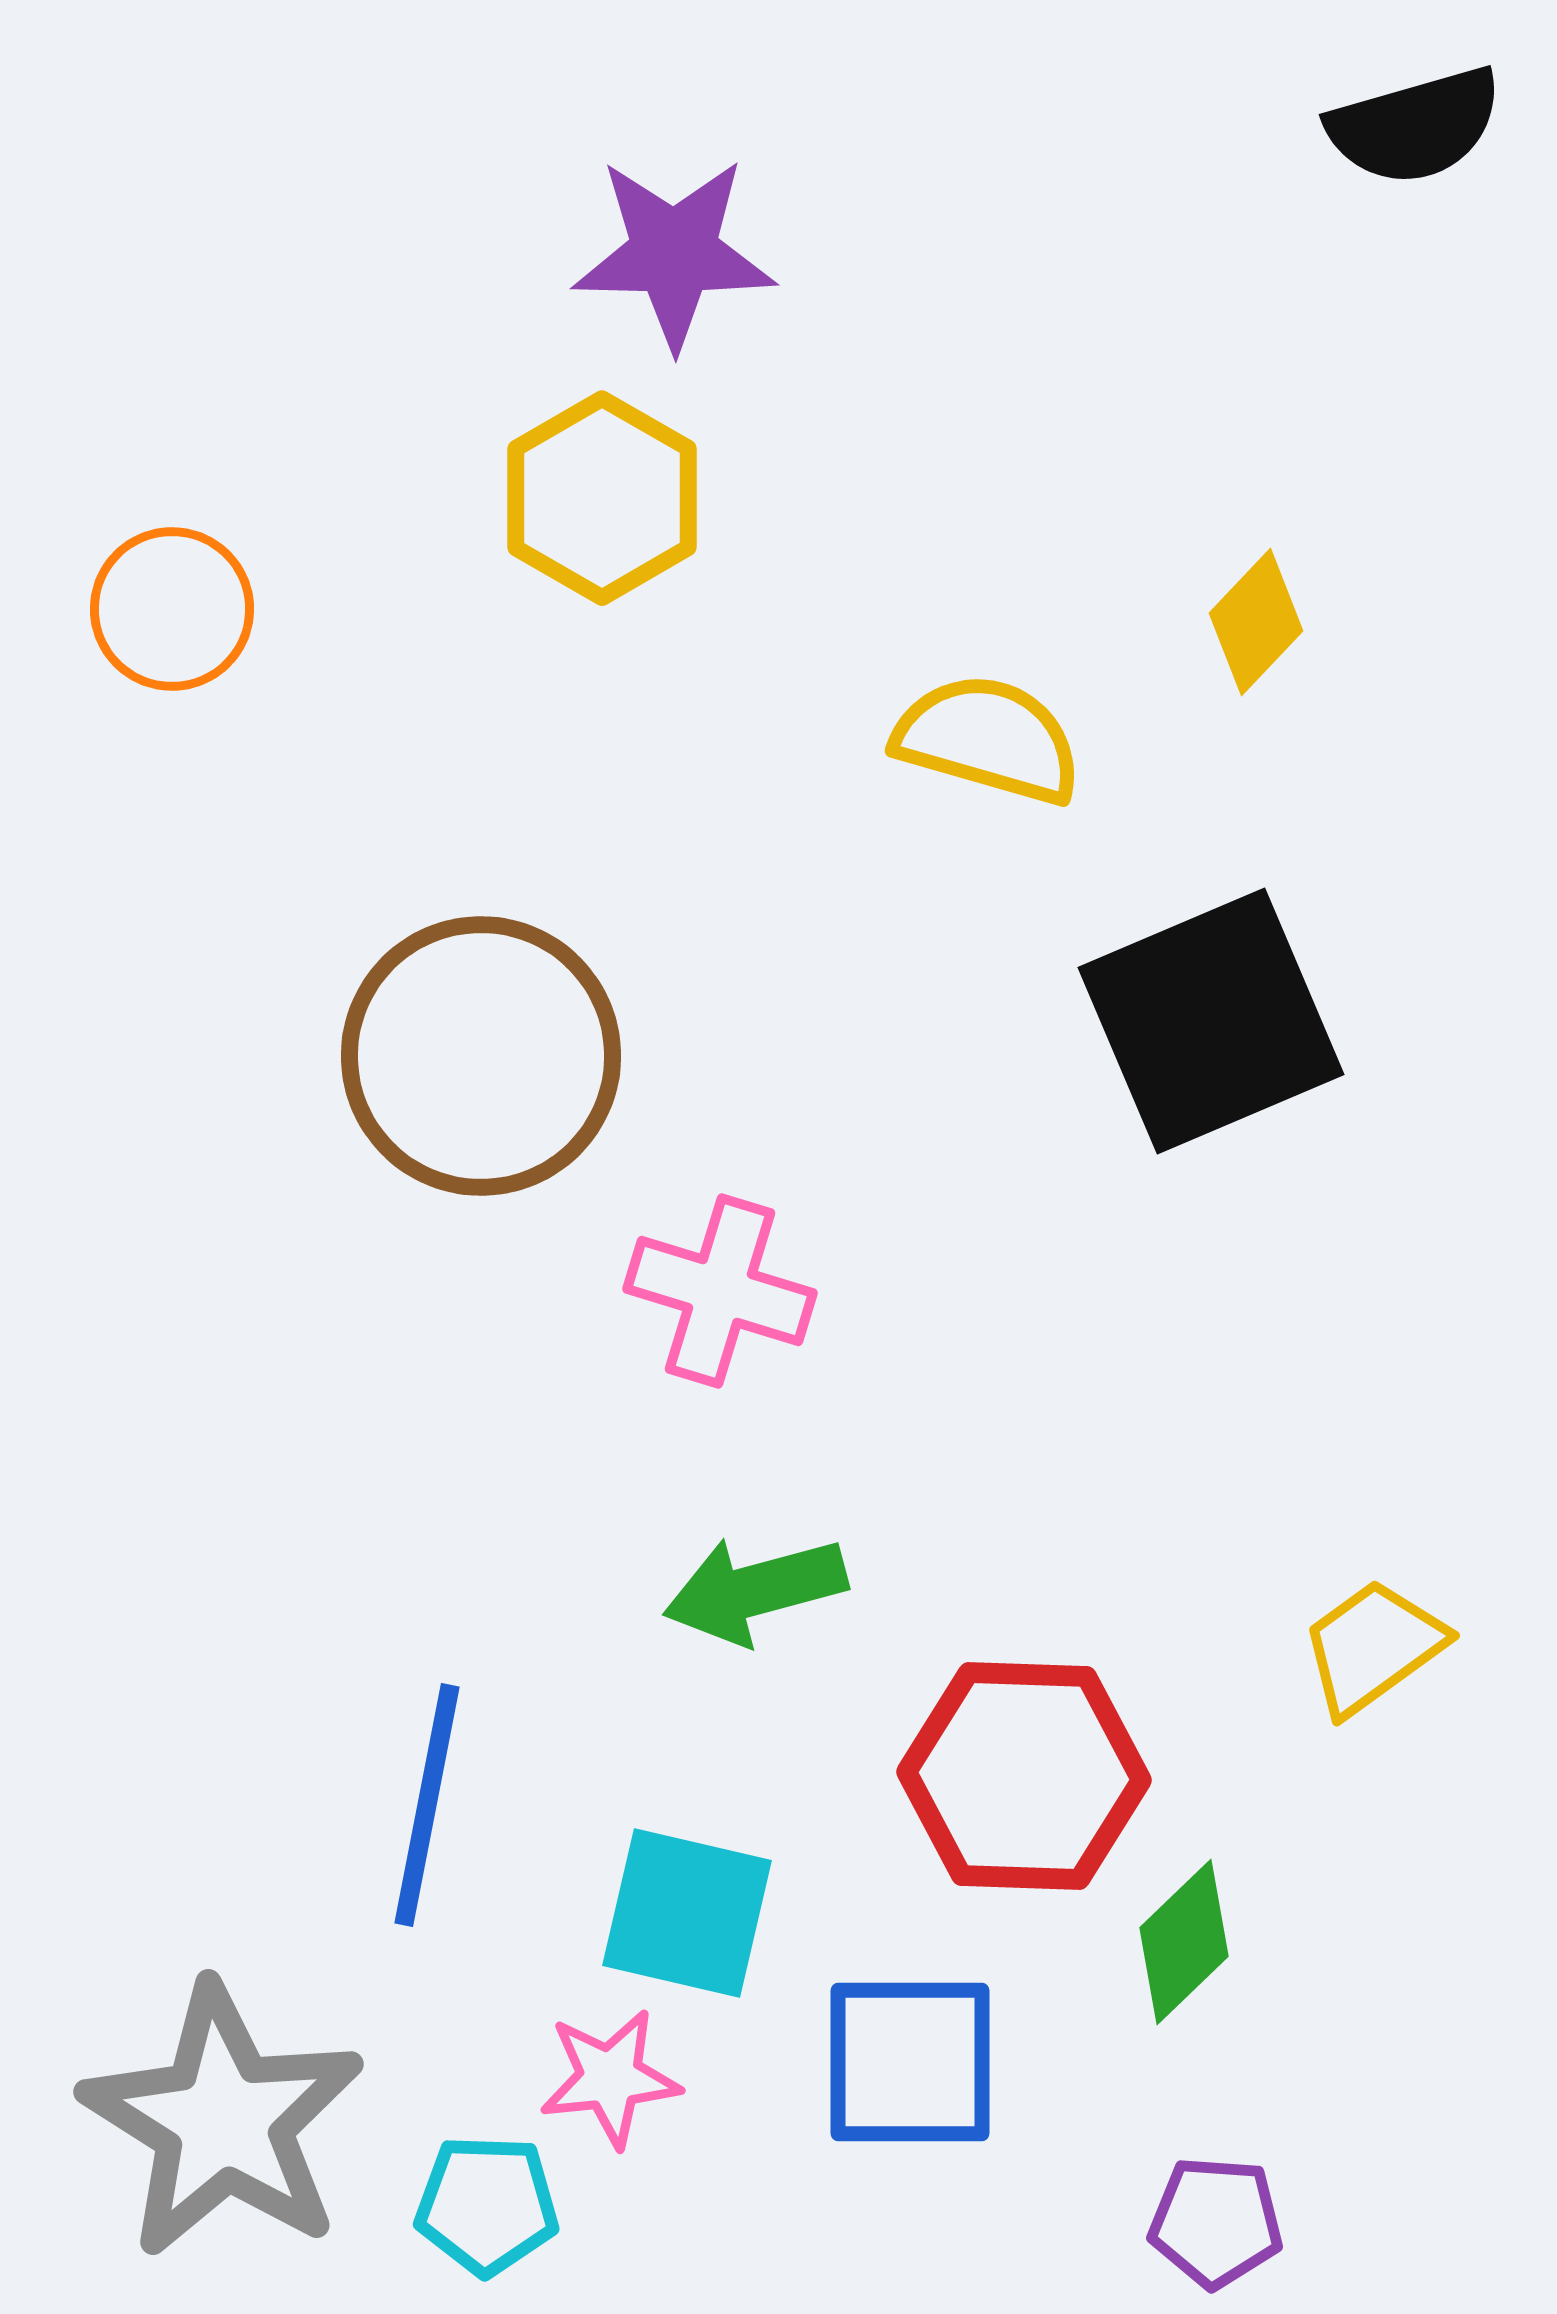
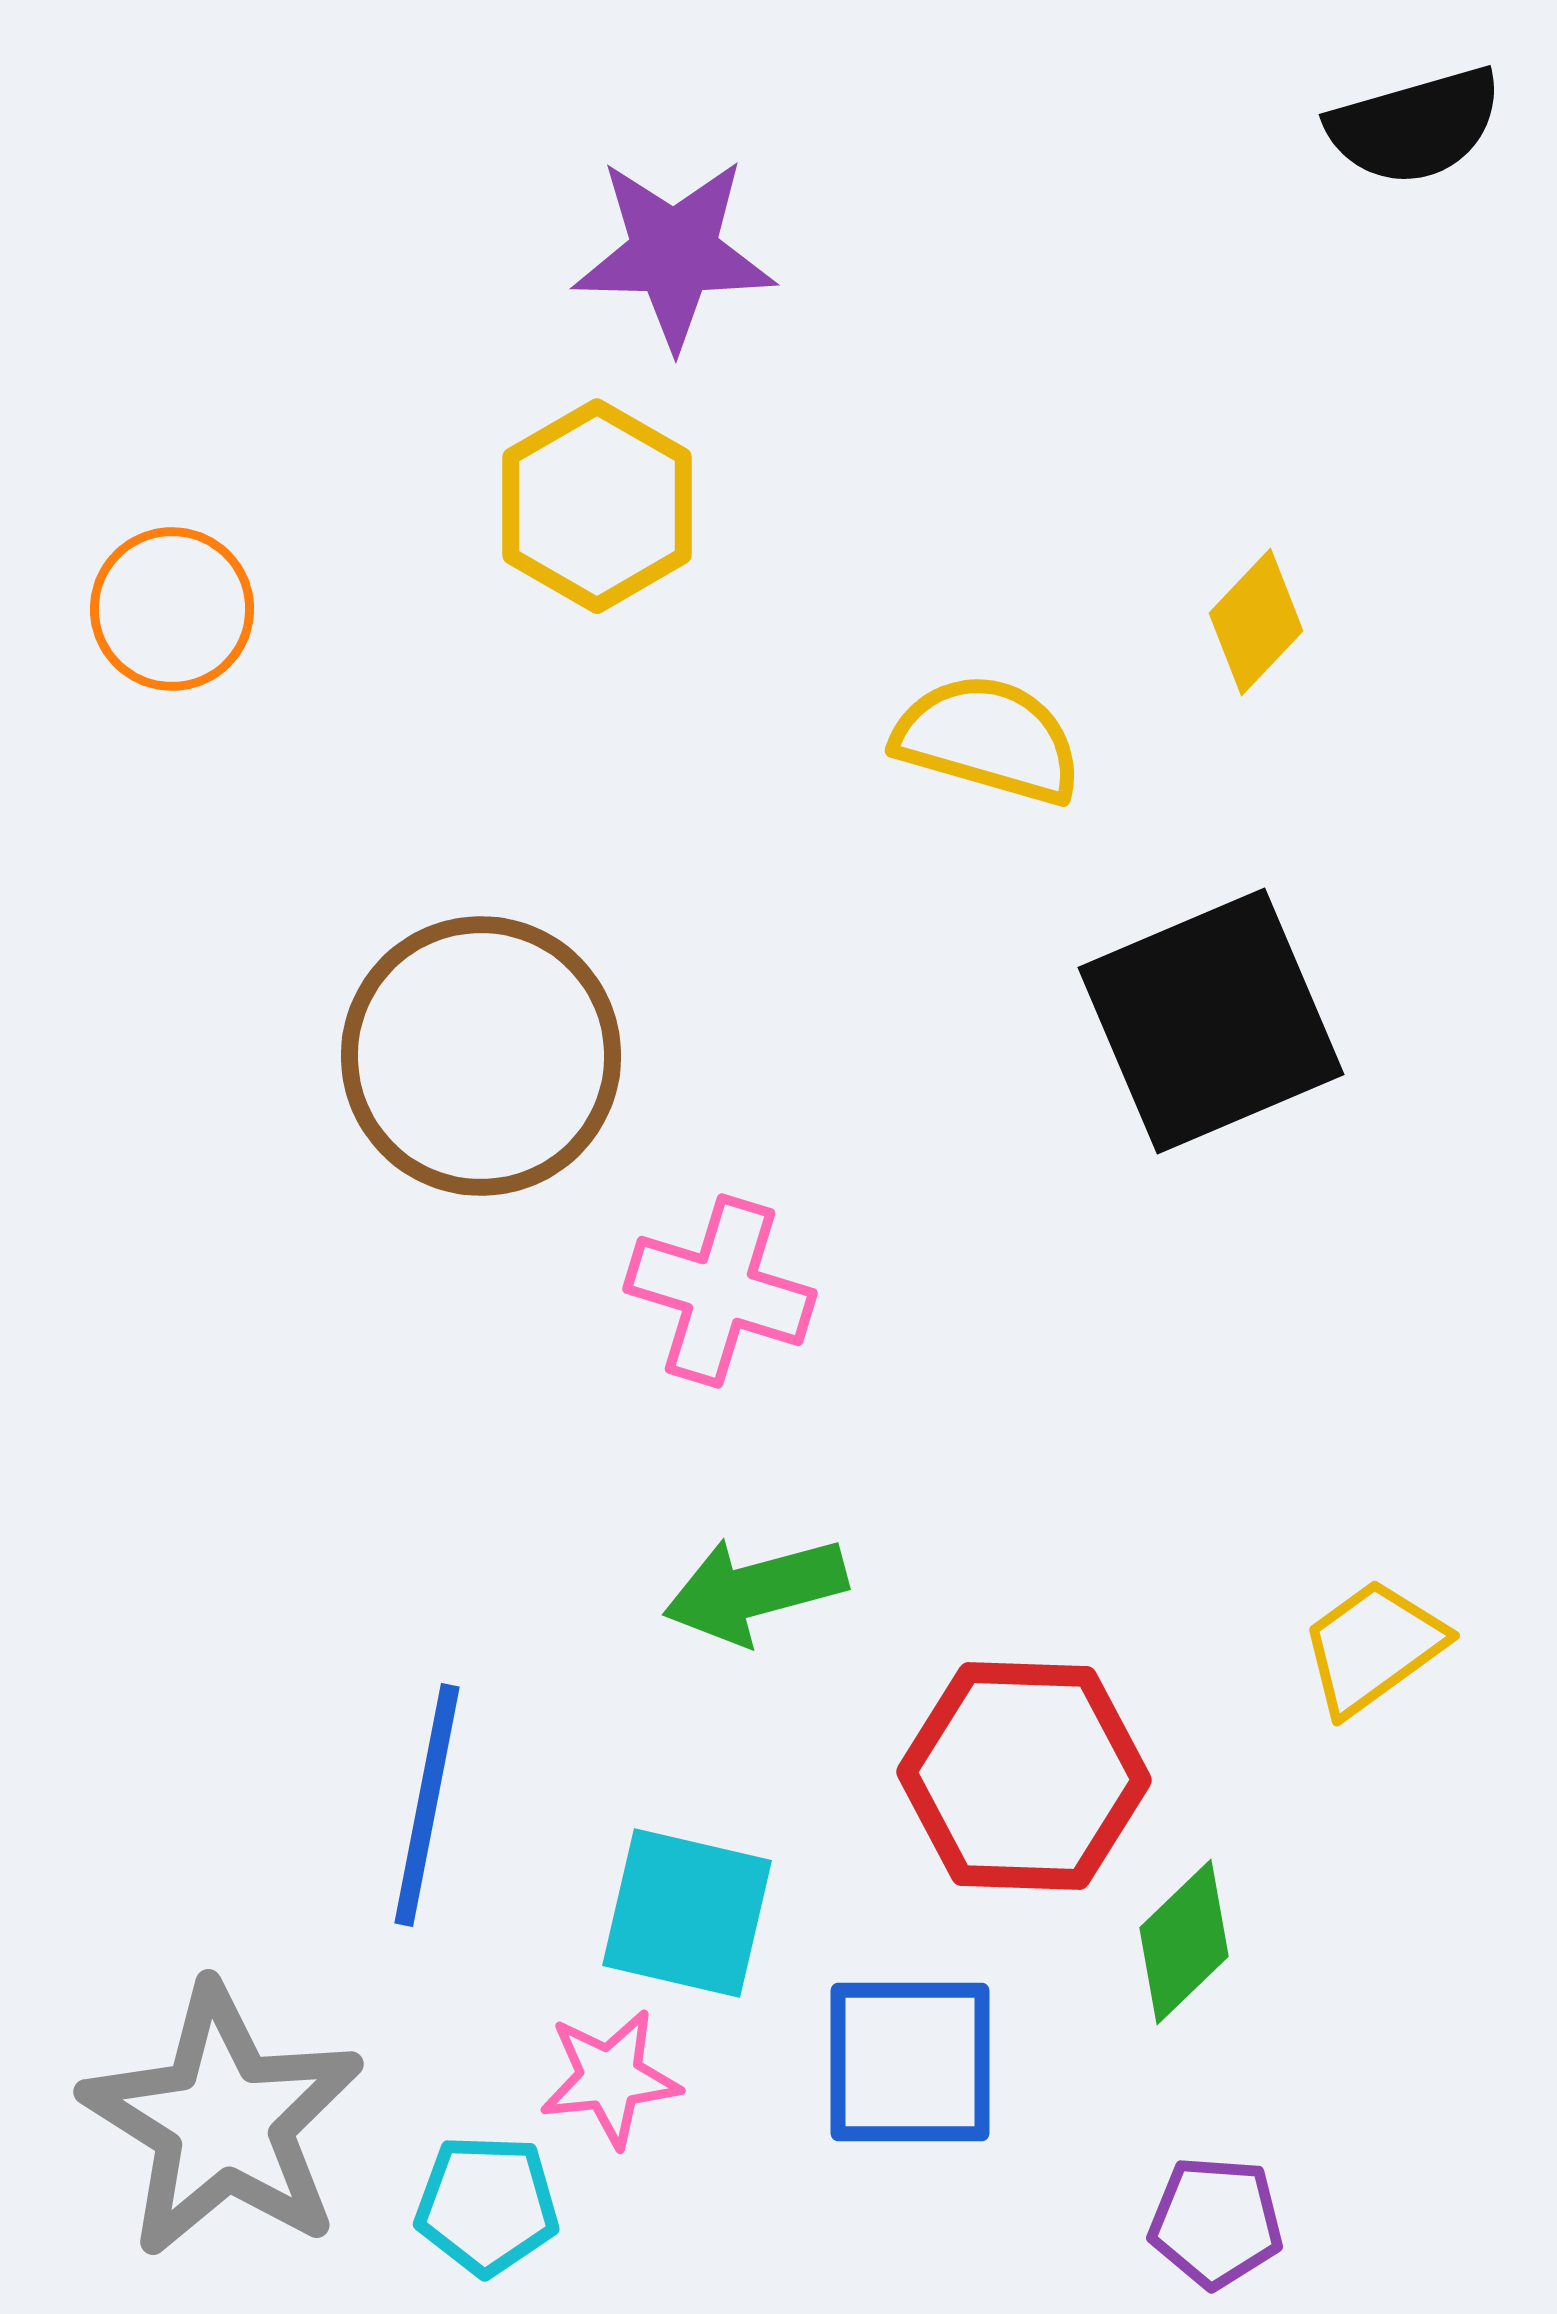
yellow hexagon: moved 5 px left, 8 px down
